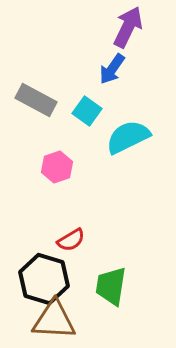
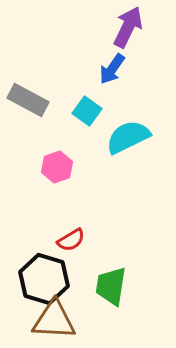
gray rectangle: moved 8 px left
